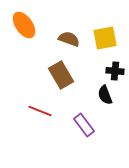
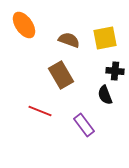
brown semicircle: moved 1 px down
